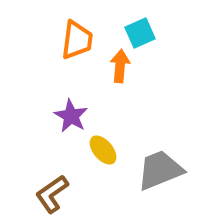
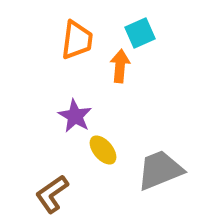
purple star: moved 4 px right
